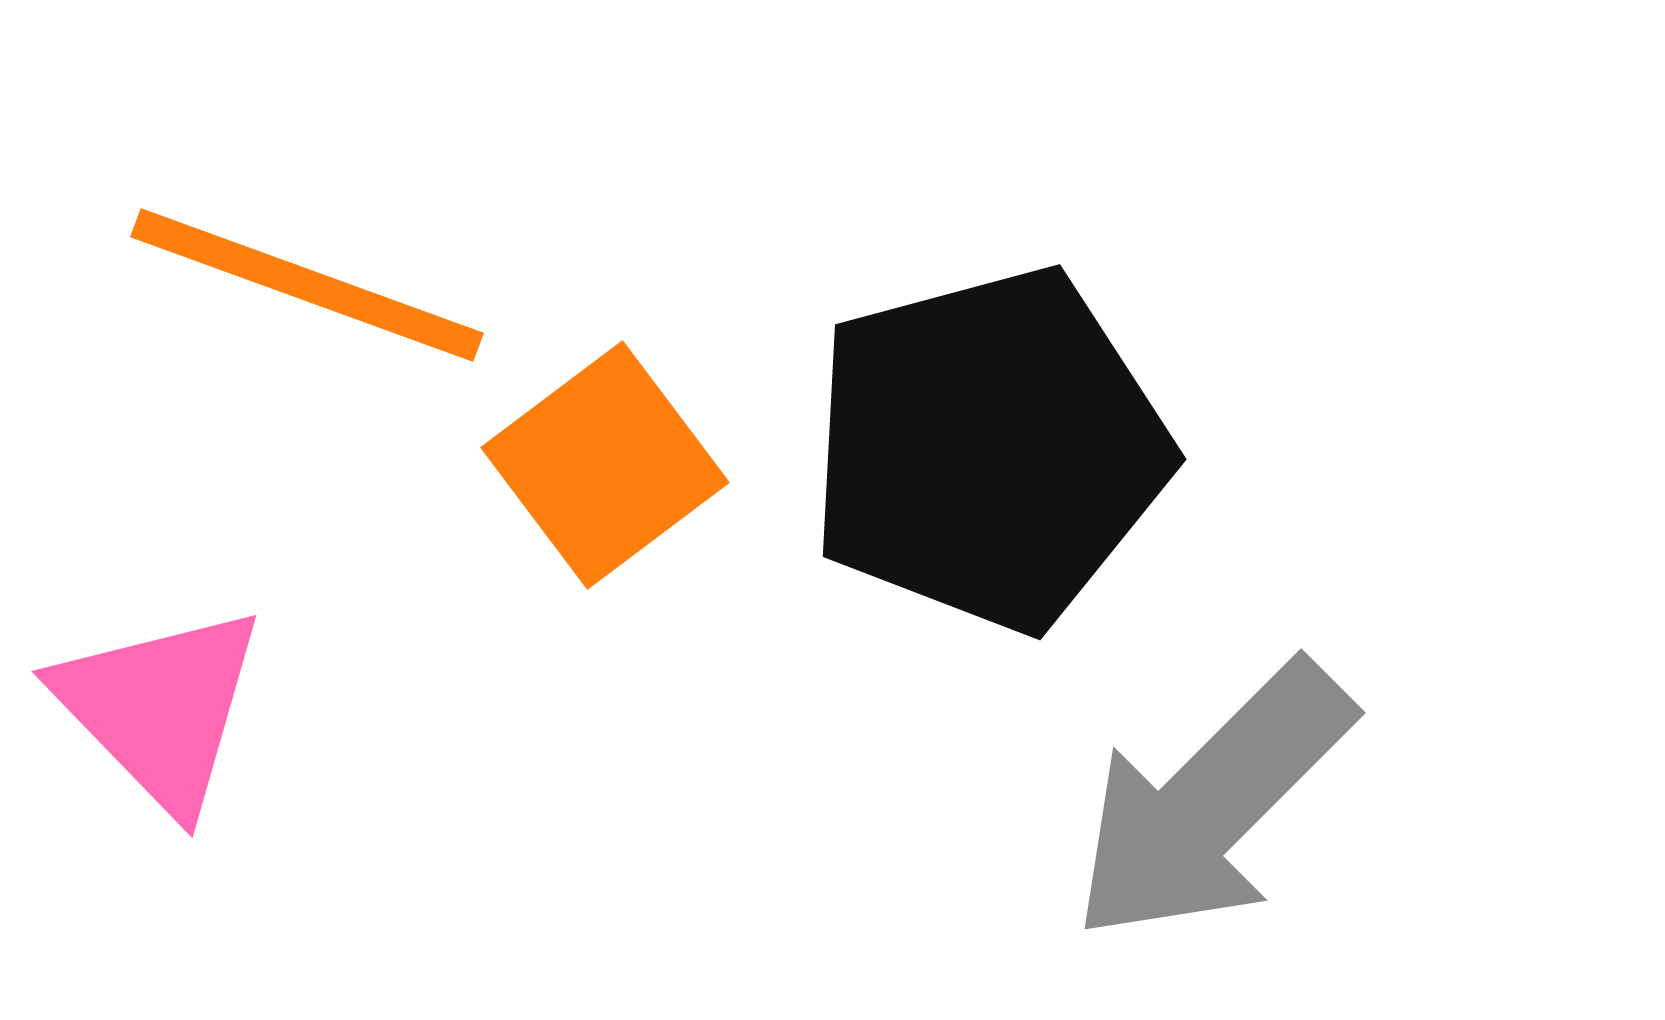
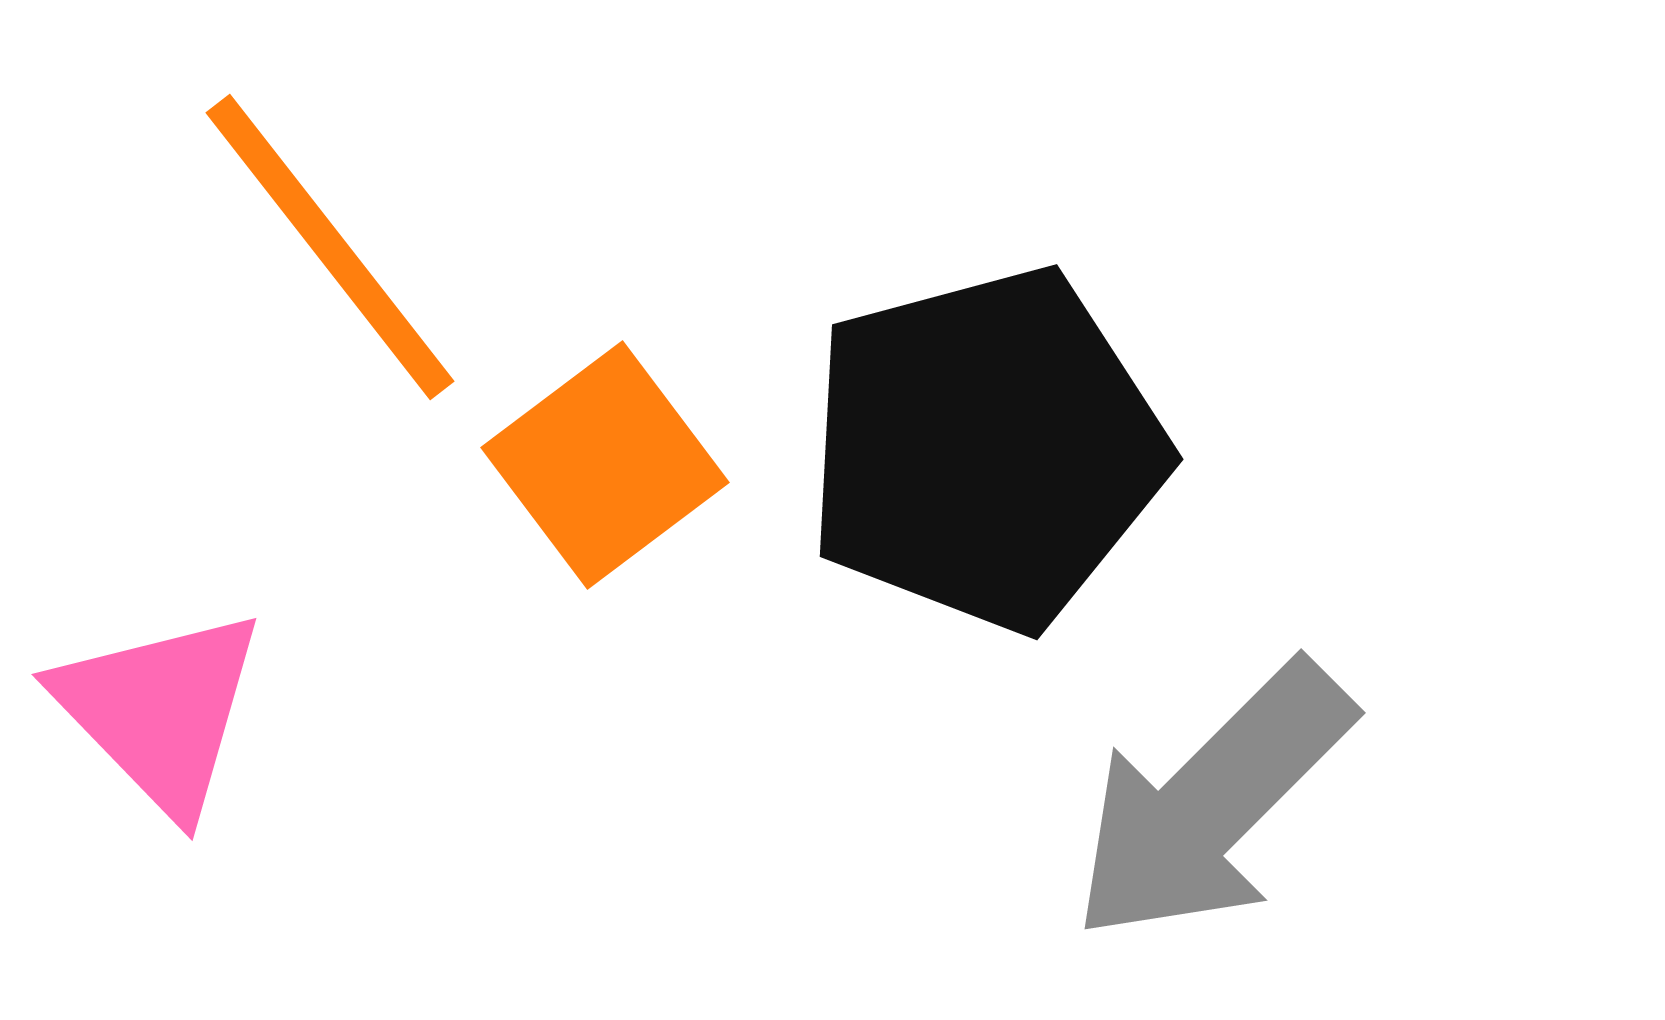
orange line: moved 23 px right, 38 px up; rotated 32 degrees clockwise
black pentagon: moved 3 px left
pink triangle: moved 3 px down
